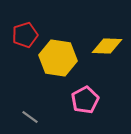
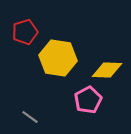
red pentagon: moved 3 px up
yellow diamond: moved 24 px down
pink pentagon: moved 3 px right
